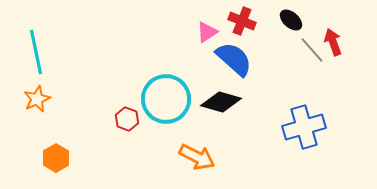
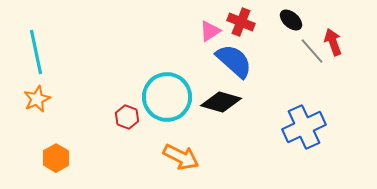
red cross: moved 1 px left, 1 px down
pink triangle: moved 3 px right, 1 px up
gray line: moved 1 px down
blue semicircle: moved 2 px down
cyan circle: moved 1 px right, 2 px up
red hexagon: moved 2 px up
blue cross: rotated 9 degrees counterclockwise
orange arrow: moved 16 px left
